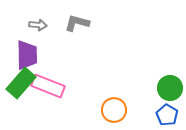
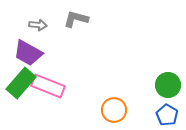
gray L-shape: moved 1 px left, 4 px up
purple trapezoid: moved 1 px right, 2 px up; rotated 120 degrees clockwise
green circle: moved 2 px left, 3 px up
